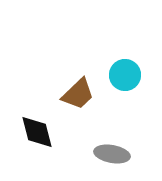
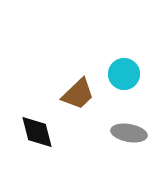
cyan circle: moved 1 px left, 1 px up
gray ellipse: moved 17 px right, 21 px up
